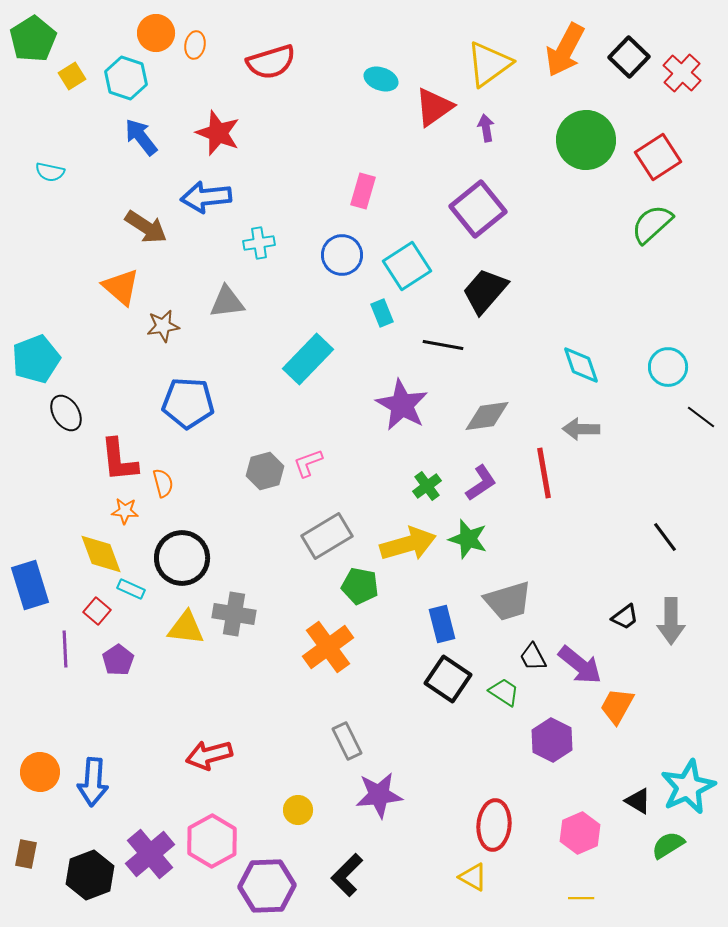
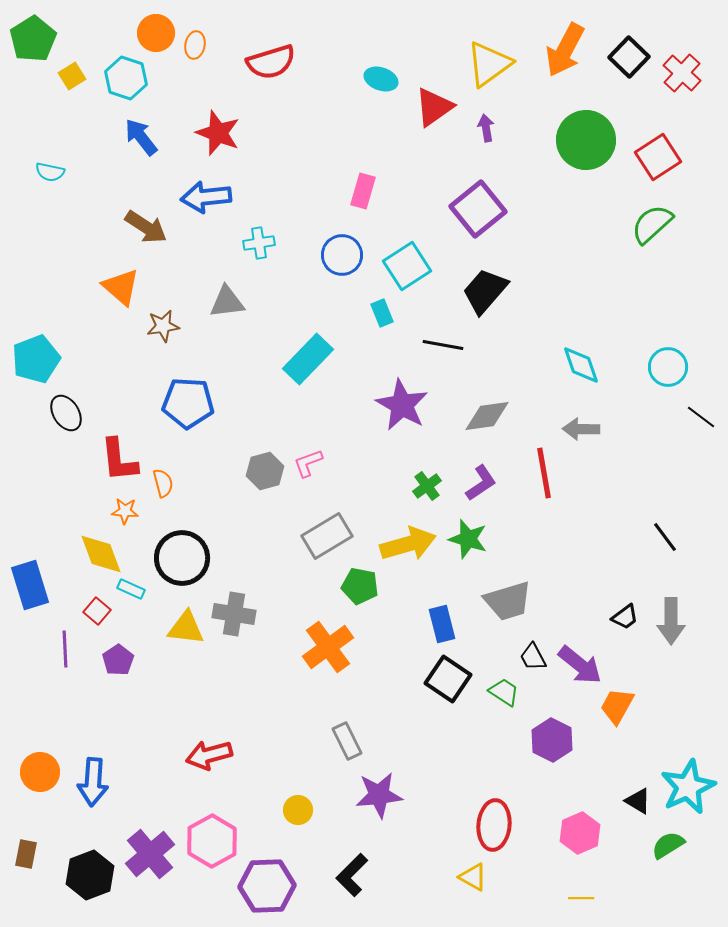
black L-shape at (347, 875): moved 5 px right
